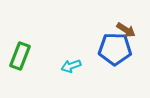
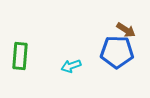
blue pentagon: moved 2 px right, 3 px down
green rectangle: rotated 16 degrees counterclockwise
